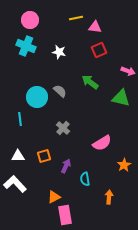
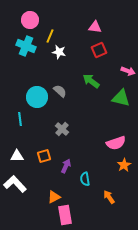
yellow line: moved 26 px left, 18 px down; rotated 56 degrees counterclockwise
green arrow: moved 1 px right, 1 px up
gray cross: moved 1 px left, 1 px down
pink semicircle: moved 14 px right; rotated 12 degrees clockwise
white triangle: moved 1 px left
orange arrow: rotated 40 degrees counterclockwise
